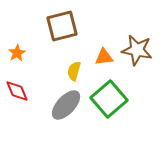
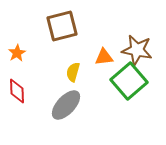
yellow semicircle: moved 1 px left, 1 px down
red diamond: rotated 20 degrees clockwise
green square: moved 20 px right, 18 px up
